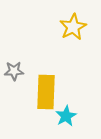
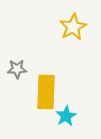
gray star: moved 3 px right, 2 px up
